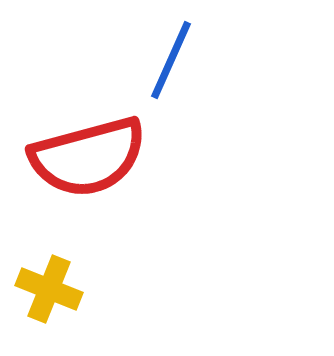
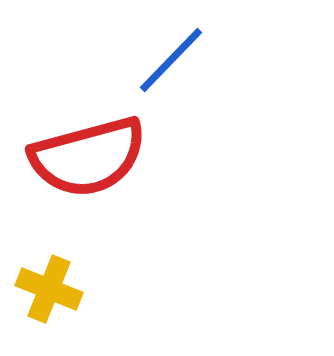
blue line: rotated 20 degrees clockwise
